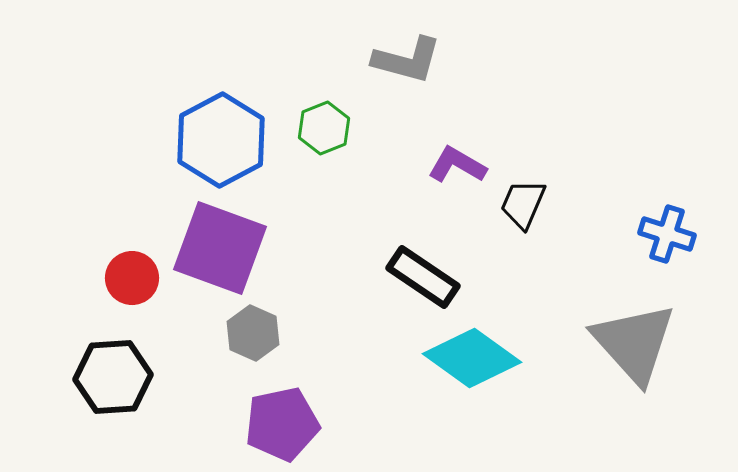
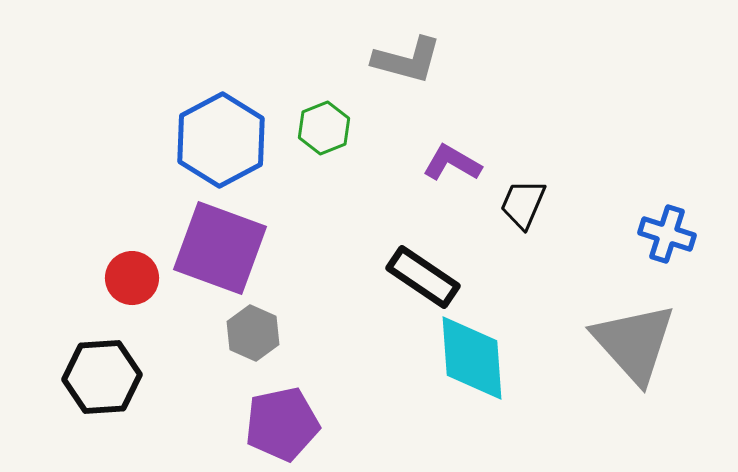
purple L-shape: moved 5 px left, 2 px up
cyan diamond: rotated 50 degrees clockwise
black hexagon: moved 11 px left
